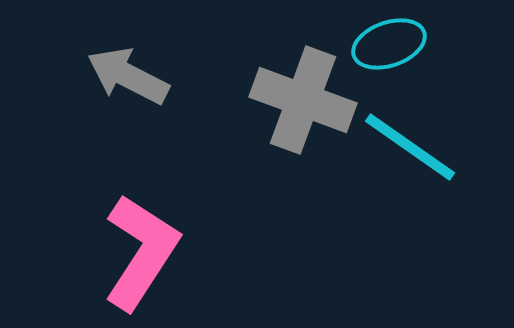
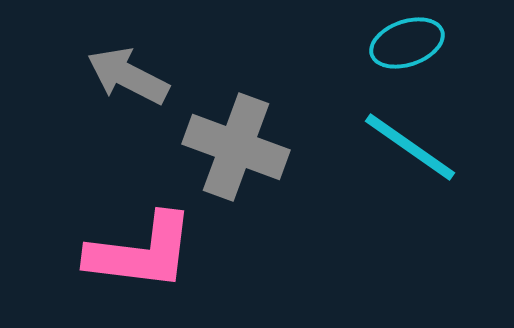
cyan ellipse: moved 18 px right, 1 px up
gray cross: moved 67 px left, 47 px down
pink L-shape: rotated 64 degrees clockwise
